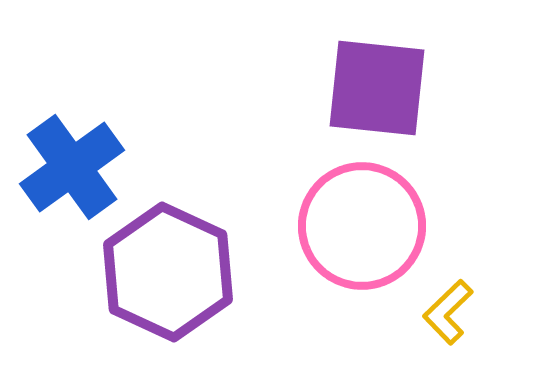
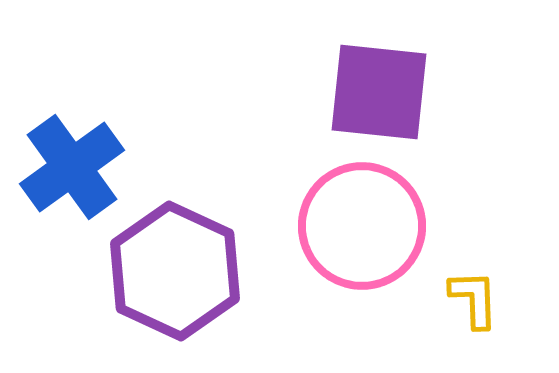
purple square: moved 2 px right, 4 px down
purple hexagon: moved 7 px right, 1 px up
yellow L-shape: moved 26 px right, 13 px up; rotated 132 degrees clockwise
